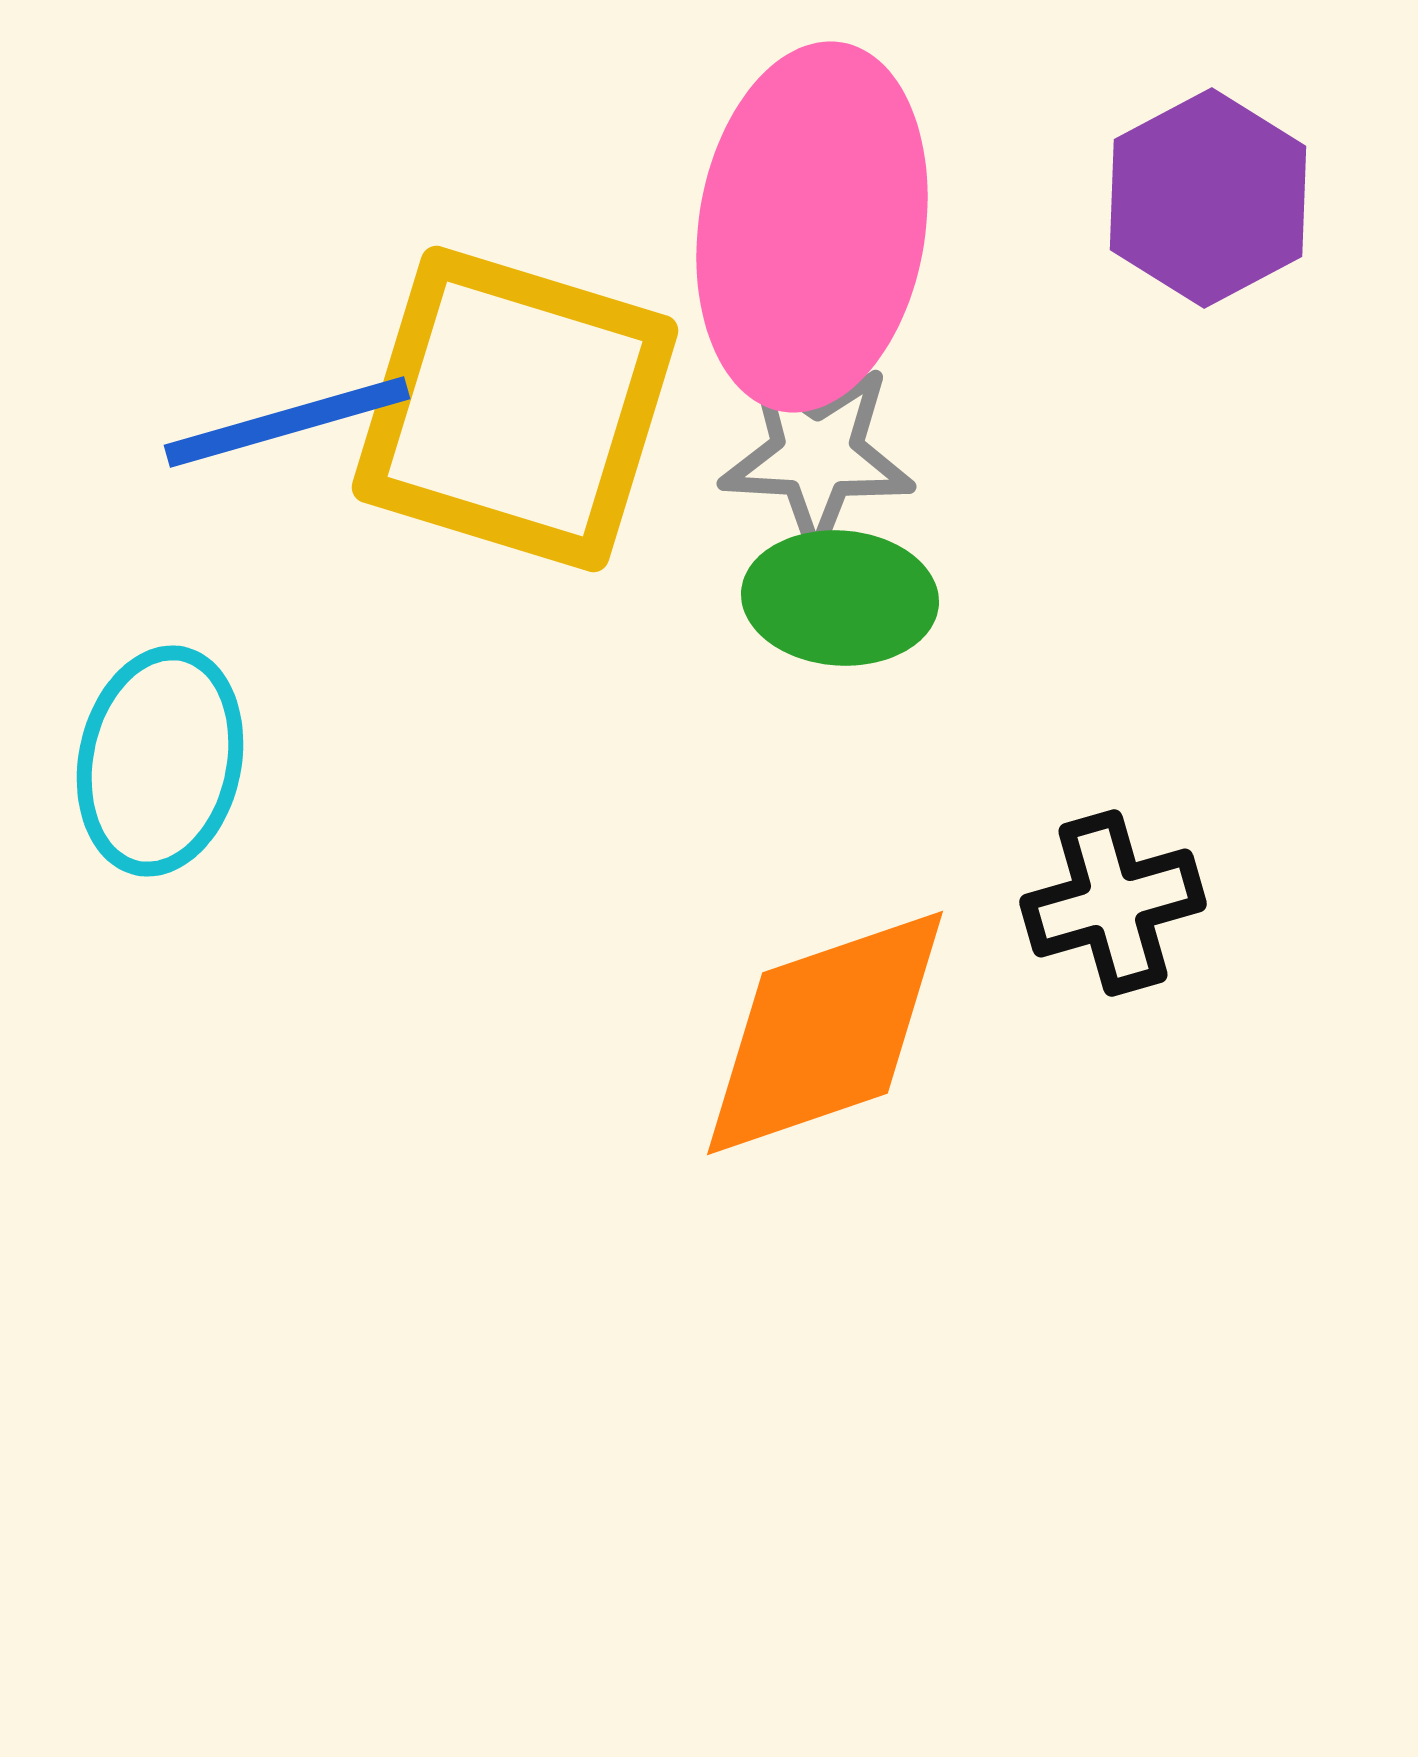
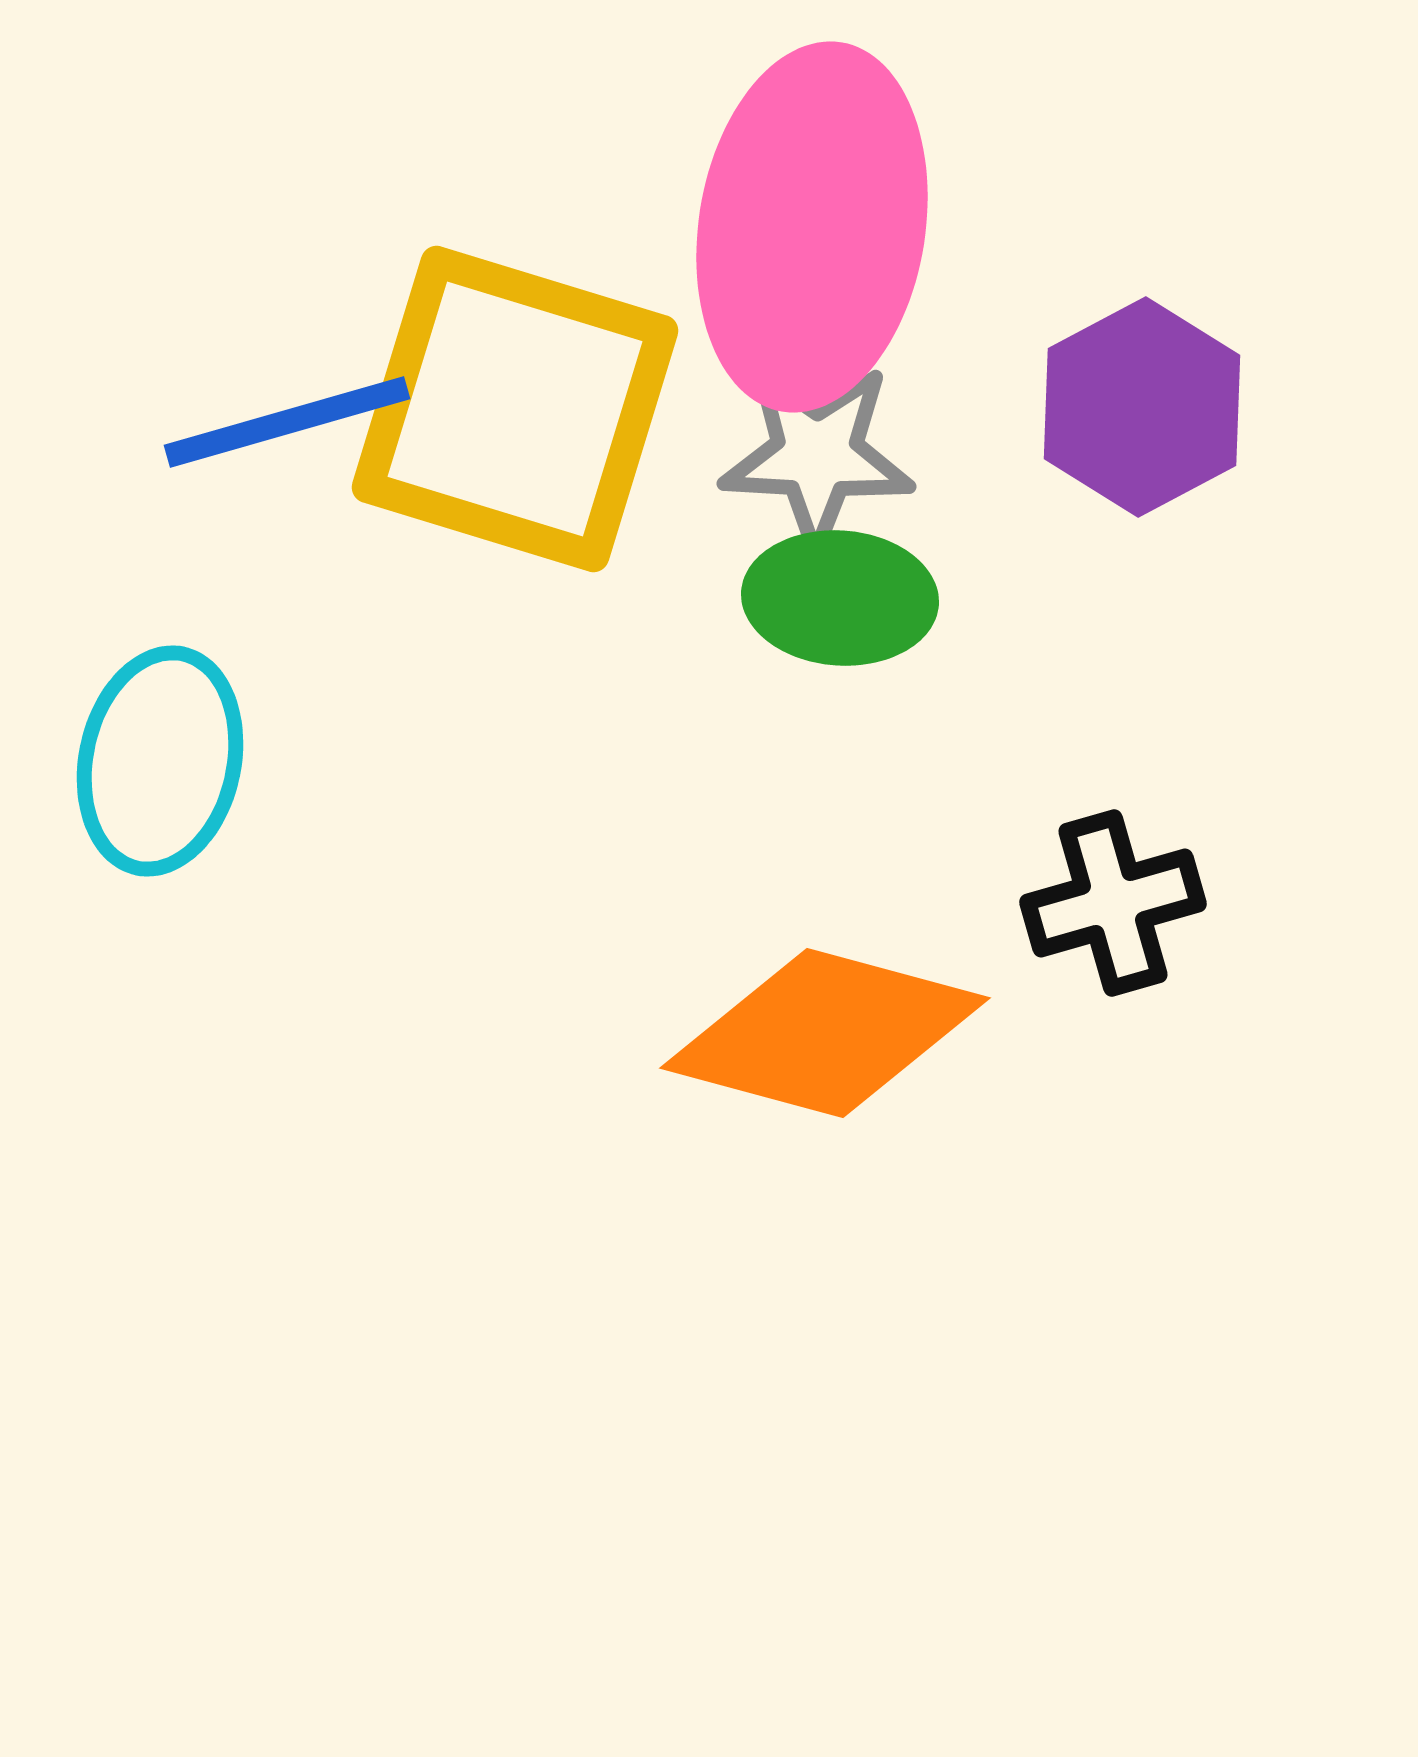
purple hexagon: moved 66 px left, 209 px down
orange diamond: rotated 34 degrees clockwise
